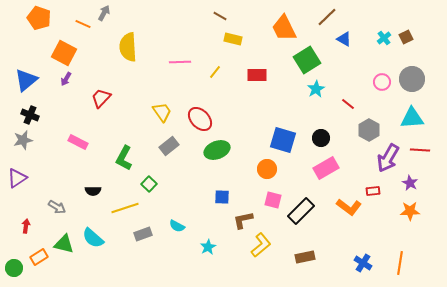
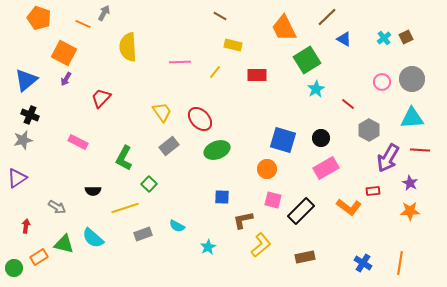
yellow rectangle at (233, 39): moved 6 px down
